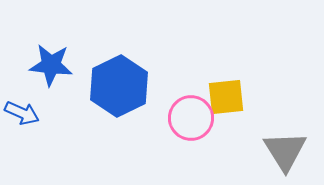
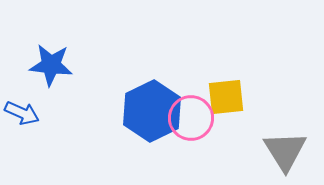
blue hexagon: moved 33 px right, 25 px down
